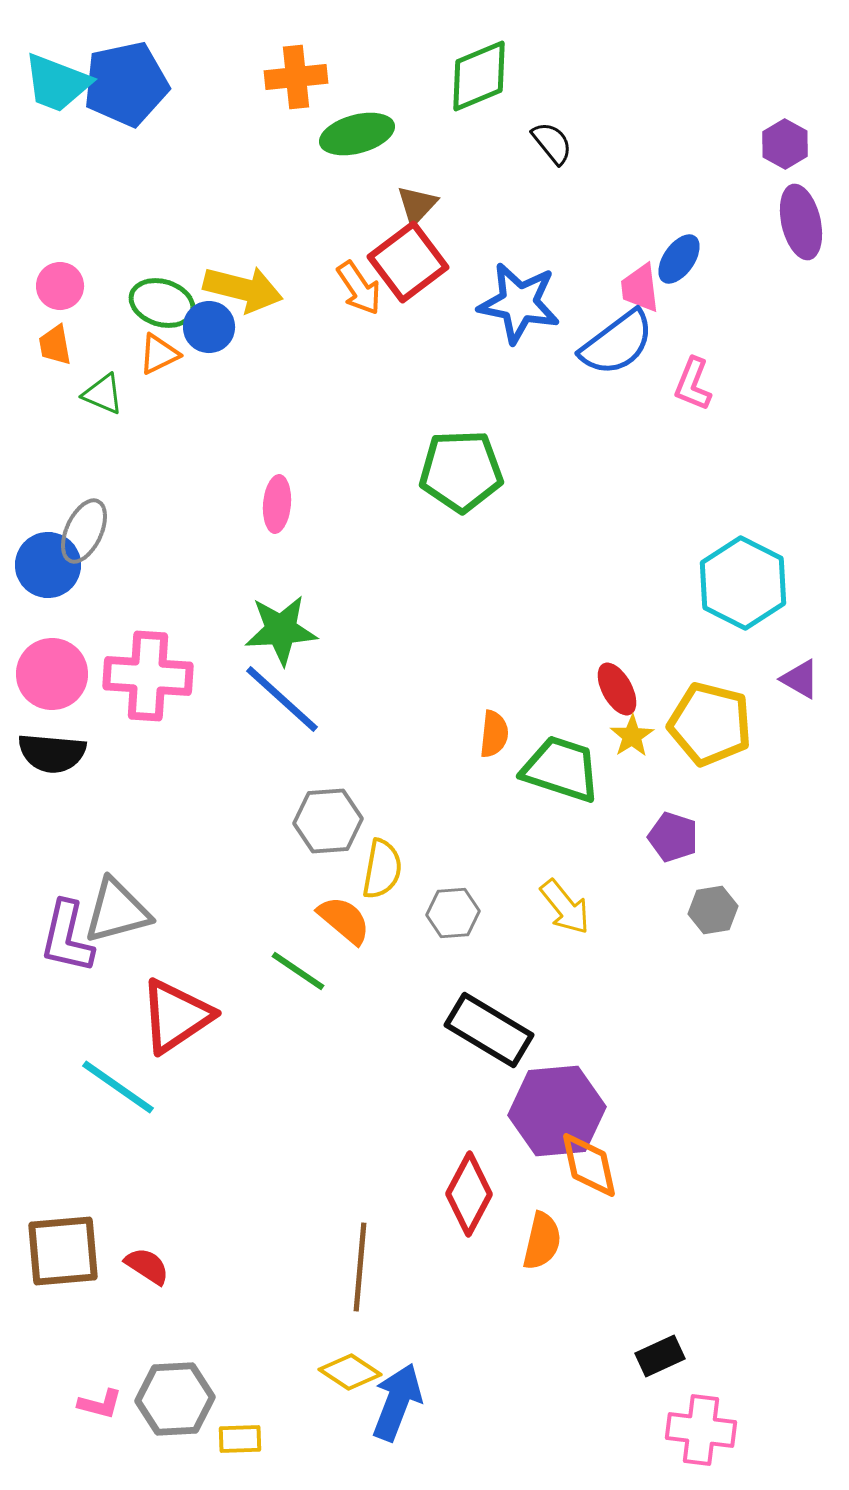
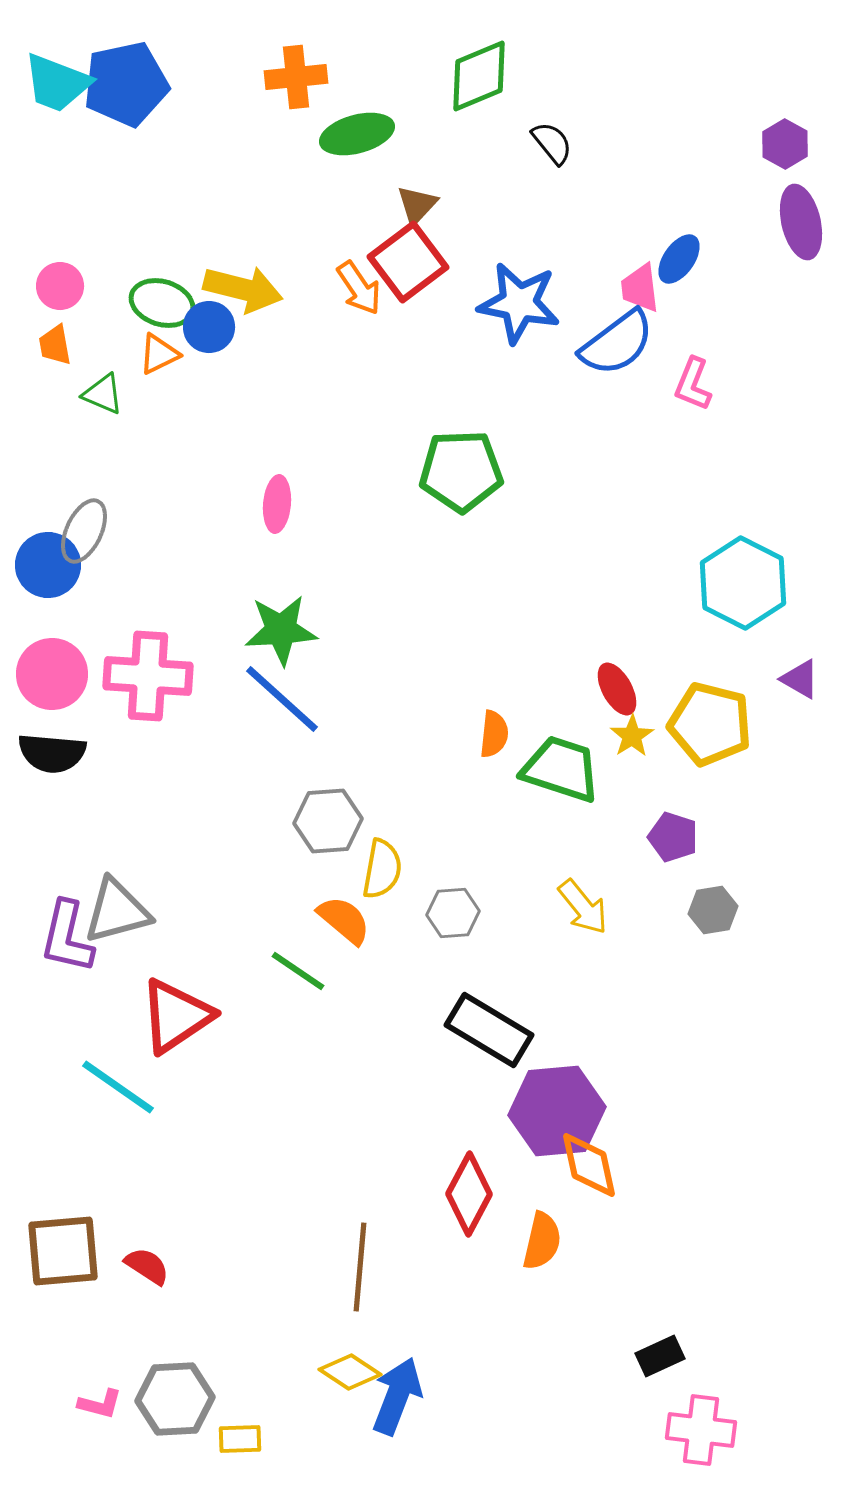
yellow arrow at (565, 907): moved 18 px right
blue arrow at (397, 1402): moved 6 px up
